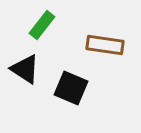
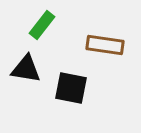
black triangle: moved 1 px right; rotated 24 degrees counterclockwise
black square: rotated 12 degrees counterclockwise
